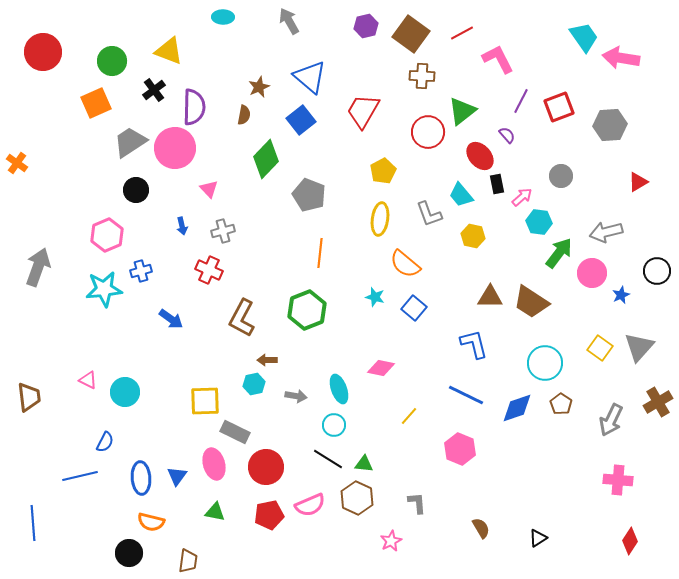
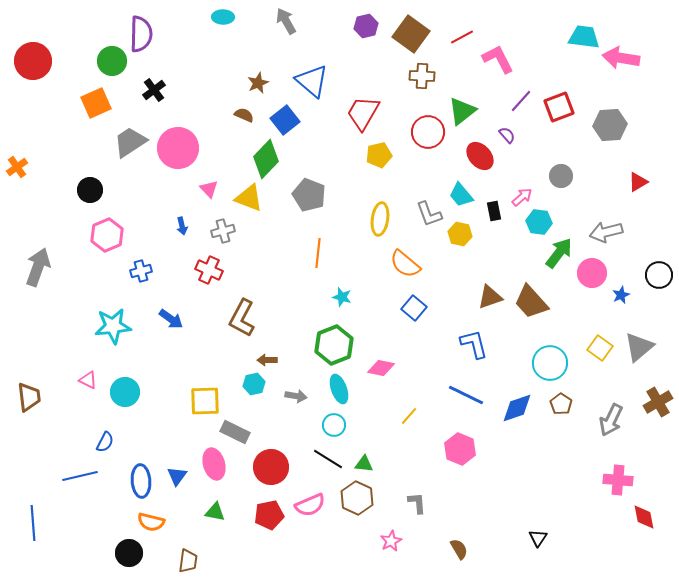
gray arrow at (289, 21): moved 3 px left
red line at (462, 33): moved 4 px down
cyan trapezoid at (584, 37): rotated 48 degrees counterclockwise
yellow triangle at (169, 51): moved 80 px right, 147 px down
red circle at (43, 52): moved 10 px left, 9 px down
blue triangle at (310, 77): moved 2 px right, 4 px down
brown star at (259, 87): moved 1 px left, 4 px up
purple line at (521, 101): rotated 15 degrees clockwise
purple semicircle at (194, 107): moved 53 px left, 73 px up
red trapezoid at (363, 111): moved 2 px down
brown semicircle at (244, 115): rotated 78 degrees counterclockwise
blue square at (301, 120): moved 16 px left
pink circle at (175, 148): moved 3 px right
orange cross at (17, 163): moved 4 px down; rotated 20 degrees clockwise
yellow pentagon at (383, 171): moved 4 px left, 16 px up; rotated 15 degrees clockwise
black rectangle at (497, 184): moved 3 px left, 27 px down
black circle at (136, 190): moved 46 px left
yellow hexagon at (473, 236): moved 13 px left, 2 px up
orange line at (320, 253): moved 2 px left
black circle at (657, 271): moved 2 px right, 4 px down
cyan star at (104, 289): moved 9 px right, 37 px down
cyan star at (375, 297): moved 33 px left
brown triangle at (490, 297): rotated 20 degrees counterclockwise
brown trapezoid at (531, 302): rotated 15 degrees clockwise
green hexagon at (307, 310): moved 27 px right, 35 px down
gray triangle at (639, 347): rotated 8 degrees clockwise
cyan circle at (545, 363): moved 5 px right
red circle at (266, 467): moved 5 px right
blue ellipse at (141, 478): moved 3 px down
brown semicircle at (481, 528): moved 22 px left, 21 px down
black triangle at (538, 538): rotated 24 degrees counterclockwise
red diamond at (630, 541): moved 14 px right, 24 px up; rotated 44 degrees counterclockwise
